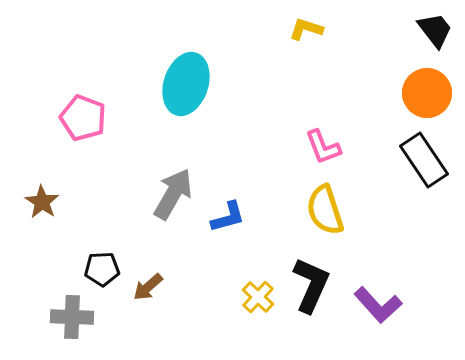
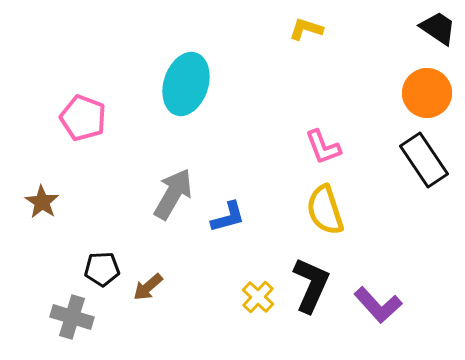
black trapezoid: moved 3 px right, 2 px up; rotated 18 degrees counterclockwise
gray cross: rotated 15 degrees clockwise
